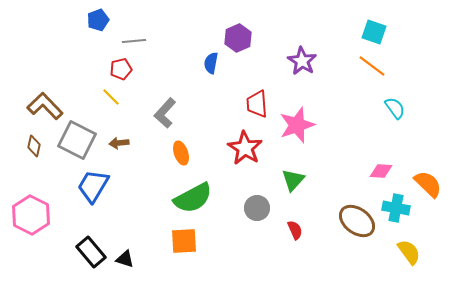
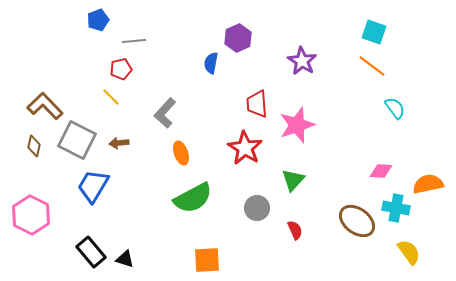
orange semicircle: rotated 56 degrees counterclockwise
orange square: moved 23 px right, 19 px down
